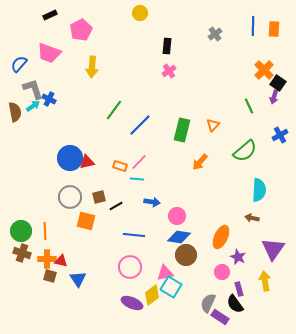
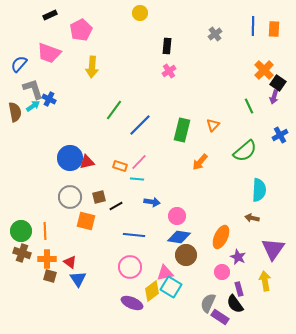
red triangle at (61, 261): moved 9 px right, 1 px down; rotated 24 degrees clockwise
yellow diamond at (152, 295): moved 4 px up
